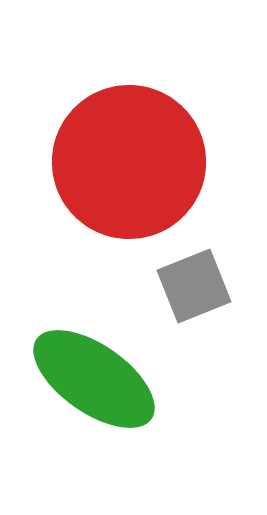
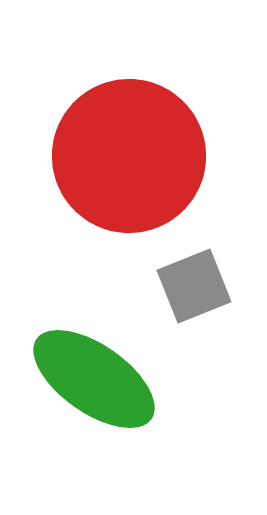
red circle: moved 6 px up
